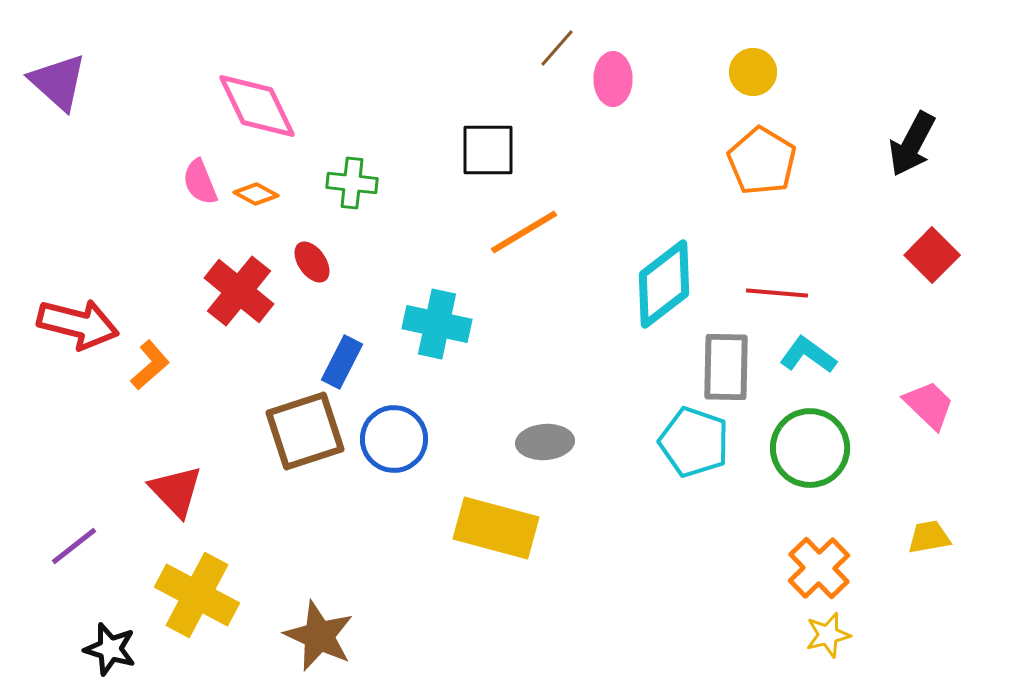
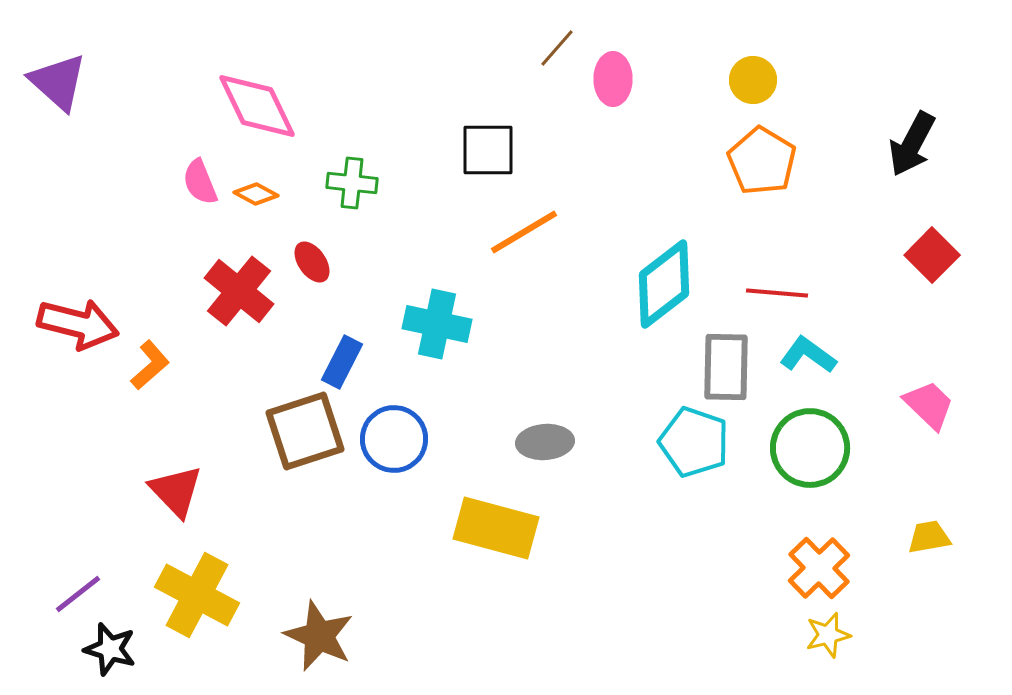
yellow circle: moved 8 px down
purple line: moved 4 px right, 48 px down
